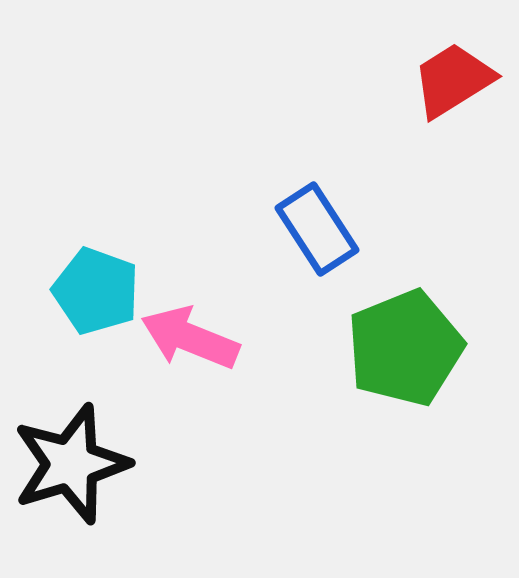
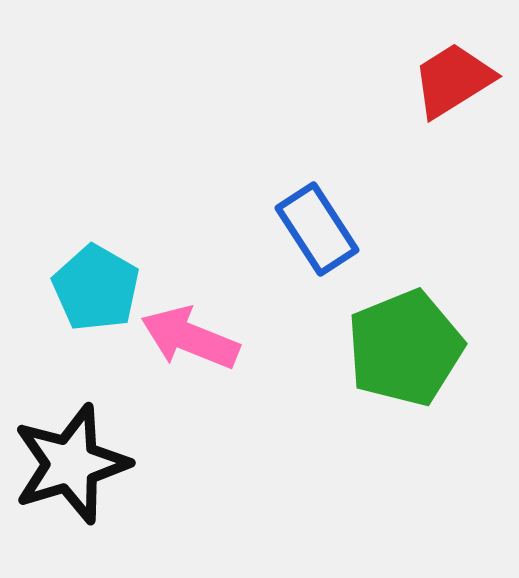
cyan pentagon: moved 3 px up; rotated 10 degrees clockwise
